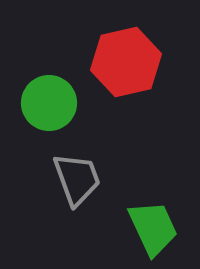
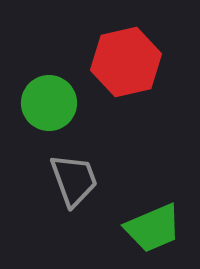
gray trapezoid: moved 3 px left, 1 px down
green trapezoid: rotated 92 degrees clockwise
